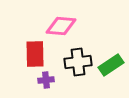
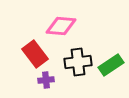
red rectangle: rotated 36 degrees counterclockwise
